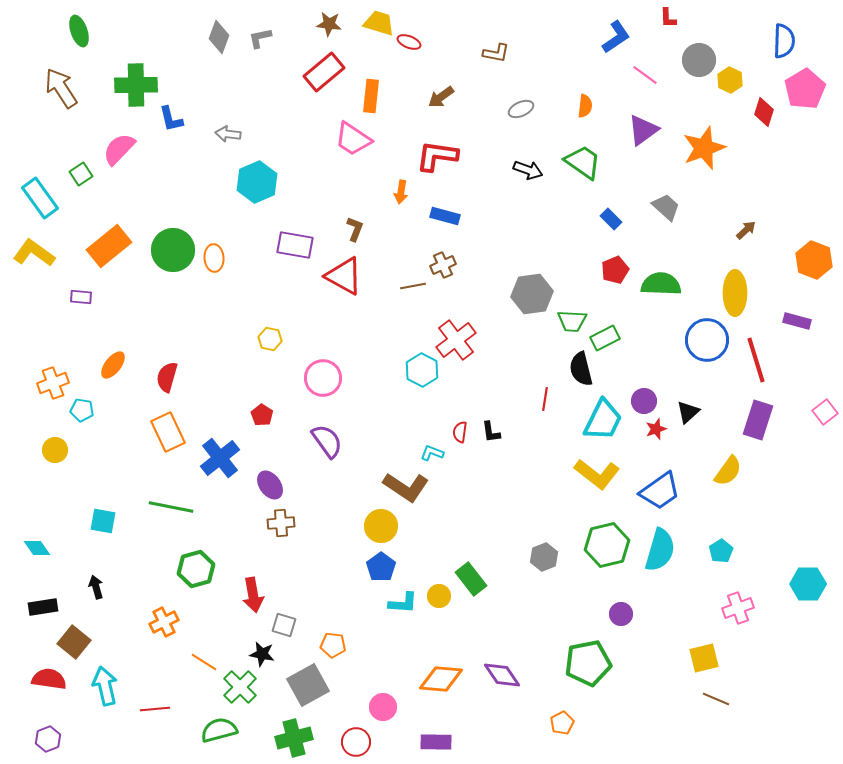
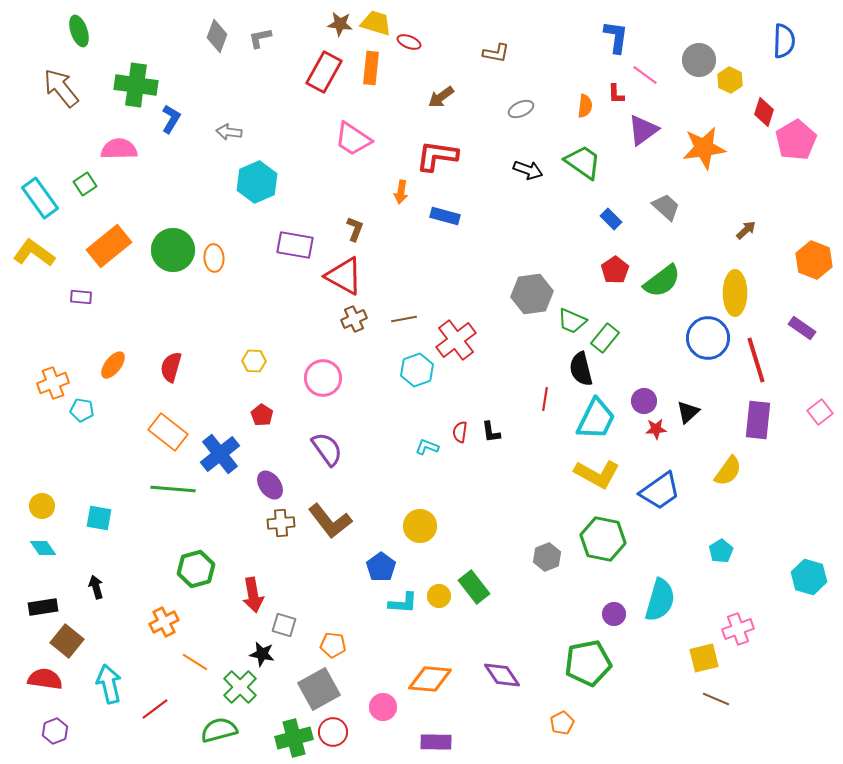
red L-shape at (668, 18): moved 52 px left, 76 px down
yellow trapezoid at (379, 23): moved 3 px left
brown star at (329, 24): moved 11 px right
gray diamond at (219, 37): moved 2 px left, 1 px up
blue L-shape at (616, 37): rotated 48 degrees counterclockwise
red rectangle at (324, 72): rotated 21 degrees counterclockwise
green cross at (136, 85): rotated 9 degrees clockwise
brown arrow at (61, 88): rotated 6 degrees counterclockwise
pink pentagon at (805, 89): moved 9 px left, 51 px down
orange rectangle at (371, 96): moved 28 px up
blue L-shape at (171, 119): rotated 136 degrees counterclockwise
gray arrow at (228, 134): moved 1 px right, 2 px up
orange star at (704, 148): rotated 12 degrees clockwise
pink semicircle at (119, 149): rotated 45 degrees clockwise
green square at (81, 174): moved 4 px right, 10 px down
brown cross at (443, 265): moved 89 px left, 54 px down
red pentagon at (615, 270): rotated 12 degrees counterclockwise
green semicircle at (661, 284): moved 1 px right, 3 px up; rotated 141 degrees clockwise
brown line at (413, 286): moved 9 px left, 33 px down
green trapezoid at (572, 321): rotated 20 degrees clockwise
purple rectangle at (797, 321): moved 5 px right, 7 px down; rotated 20 degrees clockwise
green rectangle at (605, 338): rotated 24 degrees counterclockwise
yellow hexagon at (270, 339): moved 16 px left, 22 px down; rotated 10 degrees counterclockwise
blue circle at (707, 340): moved 1 px right, 2 px up
cyan hexagon at (422, 370): moved 5 px left; rotated 12 degrees clockwise
red semicircle at (167, 377): moved 4 px right, 10 px up
pink square at (825, 412): moved 5 px left
cyan trapezoid at (603, 420): moved 7 px left, 1 px up
purple rectangle at (758, 420): rotated 12 degrees counterclockwise
red star at (656, 429): rotated 15 degrees clockwise
orange rectangle at (168, 432): rotated 27 degrees counterclockwise
purple semicircle at (327, 441): moved 8 px down
yellow circle at (55, 450): moved 13 px left, 56 px down
cyan L-shape at (432, 453): moved 5 px left, 6 px up
blue cross at (220, 458): moved 4 px up
yellow L-shape at (597, 474): rotated 9 degrees counterclockwise
brown L-shape at (406, 487): moved 76 px left, 34 px down; rotated 18 degrees clockwise
green line at (171, 507): moved 2 px right, 18 px up; rotated 6 degrees counterclockwise
cyan square at (103, 521): moved 4 px left, 3 px up
yellow circle at (381, 526): moved 39 px right
green hexagon at (607, 545): moved 4 px left, 6 px up; rotated 24 degrees clockwise
cyan diamond at (37, 548): moved 6 px right
cyan semicircle at (660, 550): moved 50 px down
gray hexagon at (544, 557): moved 3 px right
green rectangle at (471, 579): moved 3 px right, 8 px down
cyan hexagon at (808, 584): moved 1 px right, 7 px up; rotated 16 degrees clockwise
pink cross at (738, 608): moved 21 px down
purple circle at (621, 614): moved 7 px left
brown square at (74, 642): moved 7 px left, 1 px up
orange line at (204, 662): moved 9 px left
red semicircle at (49, 679): moved 4 px left
orange diamond at (441, 679): moved 11 px left
gray square at (308, 685): moved 11 px right, 4 px down
cyan arrow at (105, 686): moved 4 px right, 2 px up
red line at (155, 709): rotated 32 degrees counterclockwise
purple hexagon at (48, 739): moved 7 px right, 8 px up
red circle at (356, 742): moved 23 px left, 10 px up
